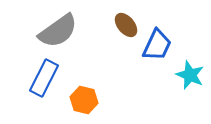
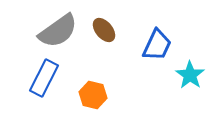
brown ellipse: moved 22 px left, 5 px down
cyan star: rotated 12 degrees clockwise
orange hexagon: moved 9 px right, 5 px up
